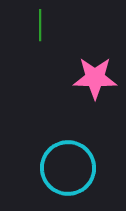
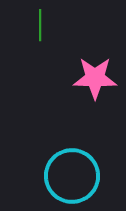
cyan circle: moved 4 px right, 8 px down
